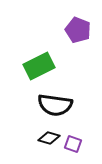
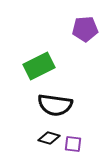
purple pentagon: moved 7 px right, 1 px up; rotated 25 degrees counterclockwise
purple square: rotated 12 degrees counterclockwise
